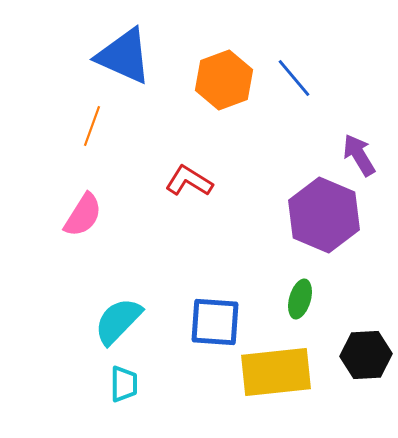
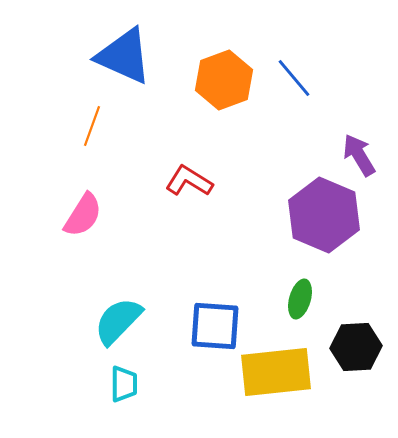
blue square: moved 4 px down
black hexagon: moved 10 px left, 8 px up
